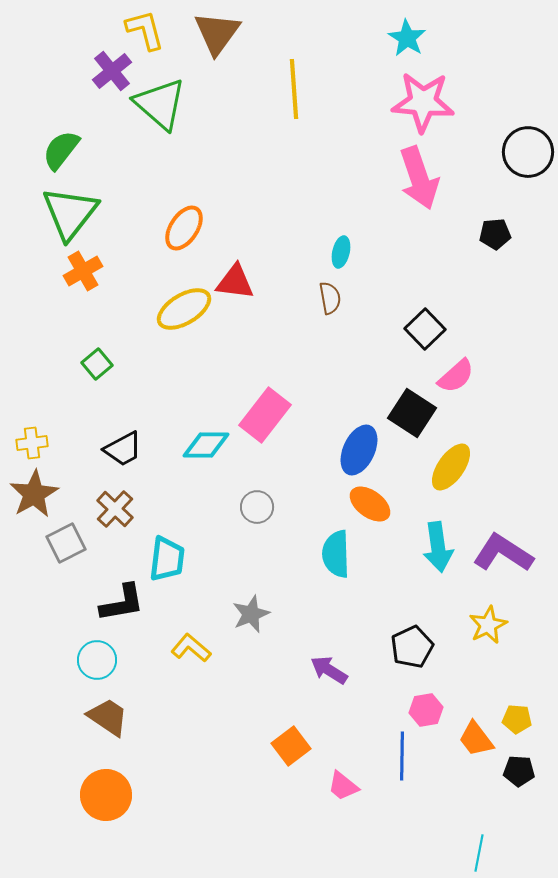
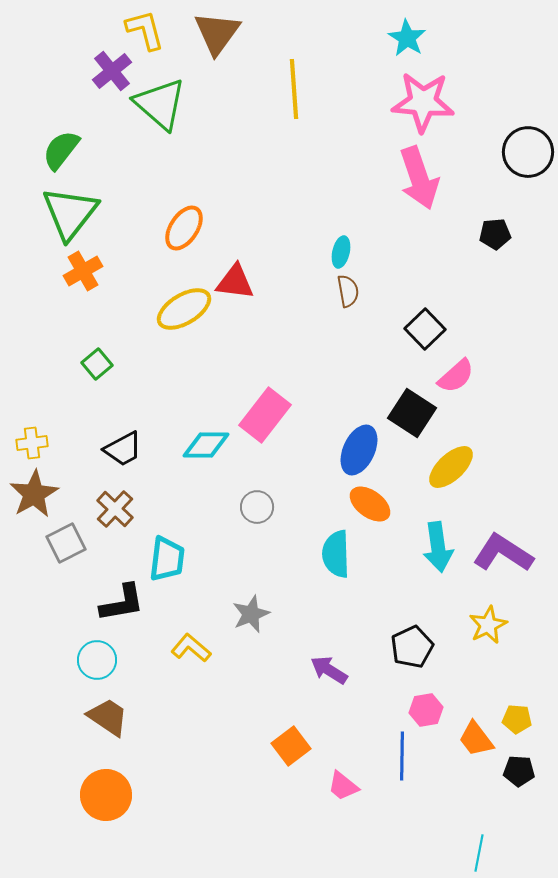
brown semicircle at (330, 298): moved 18 px right, 7 px up
yellow ellipse at (451, 467): rotated 12 degrees clockwise
